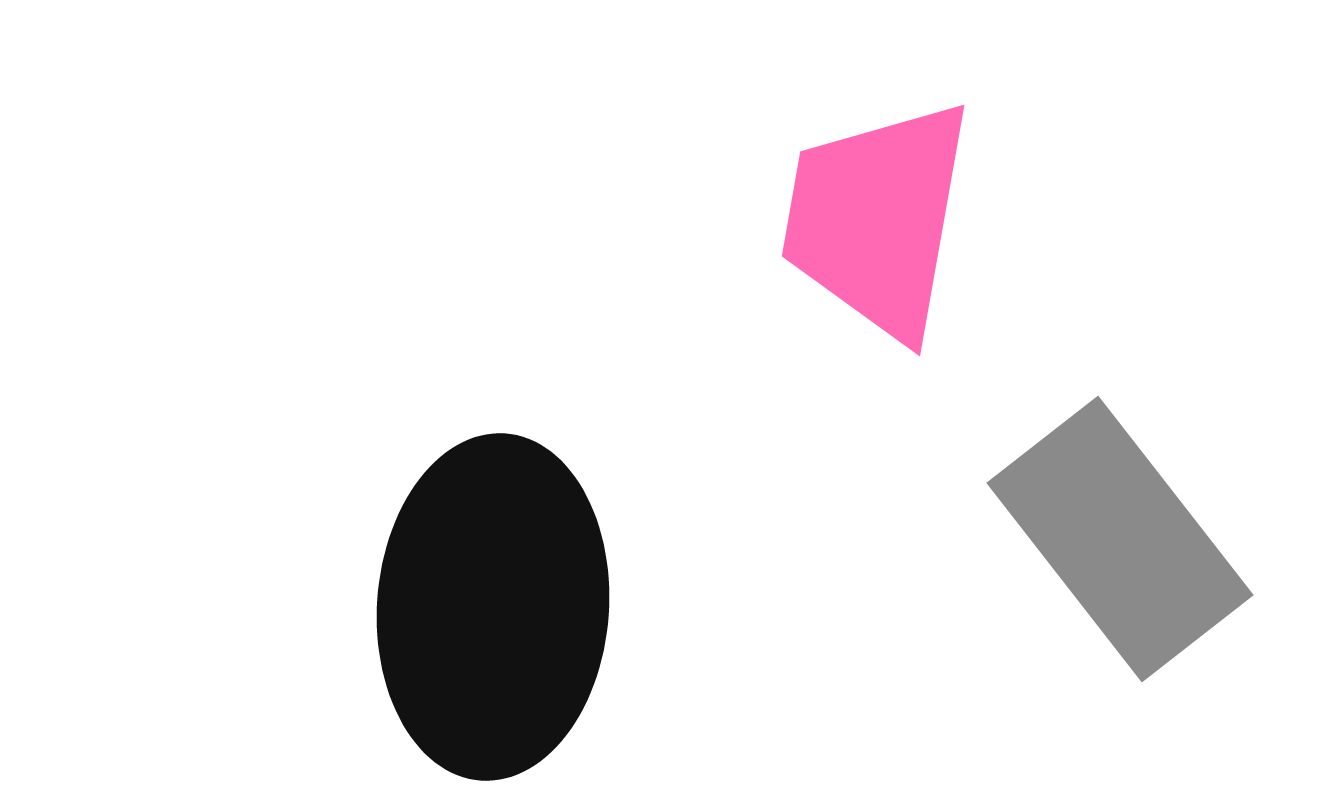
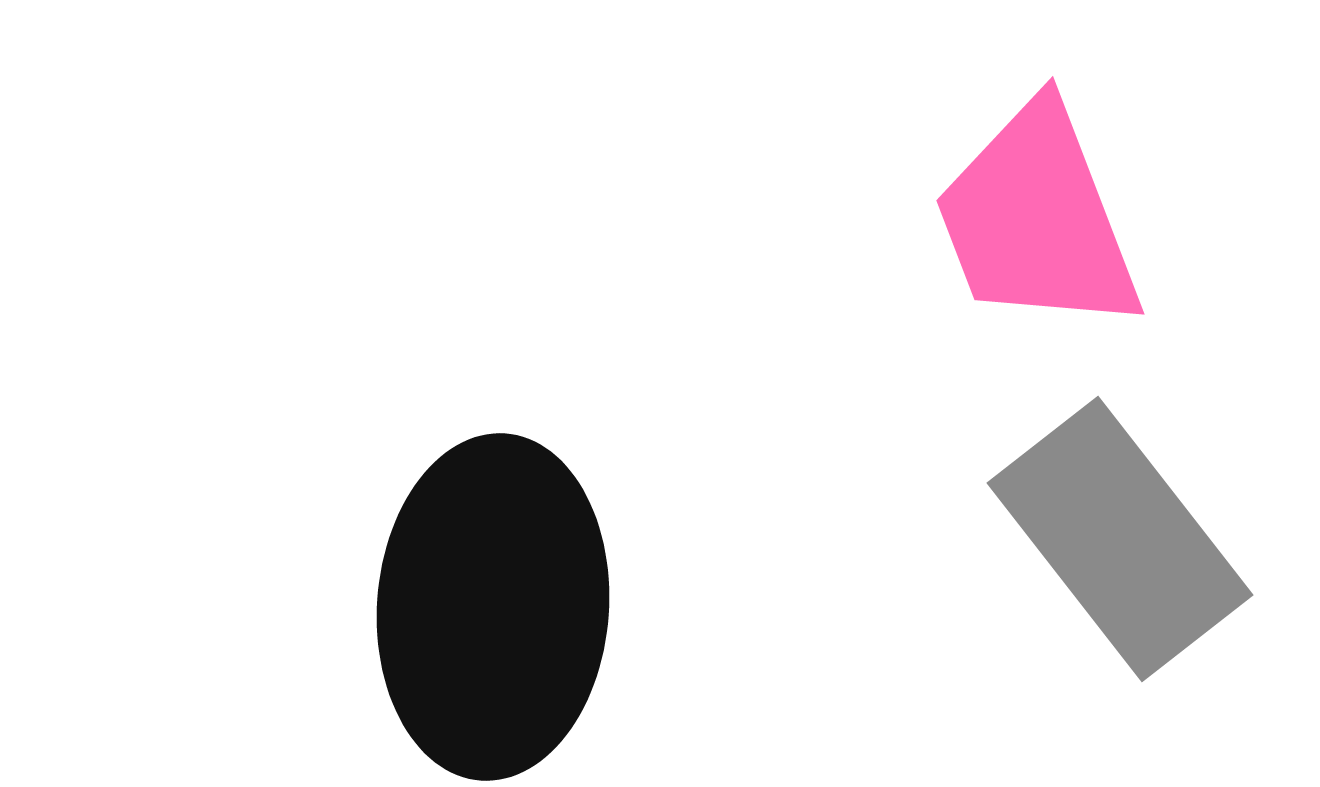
pink trapezoid: moved 160 px right; rotated 31 degrees counterclockwise
